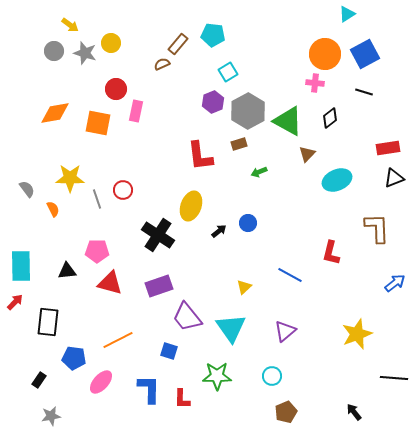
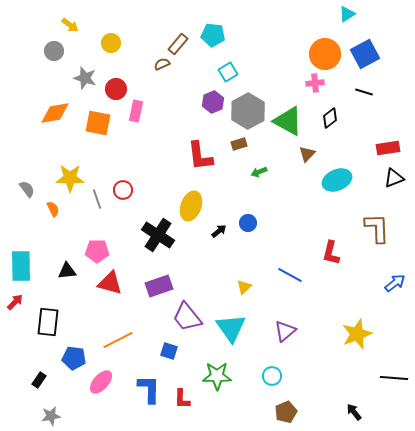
gray star at (85, 53): moved 25 px down
pink cross at (315, 83): rotated 12 degrees counterclockwise
